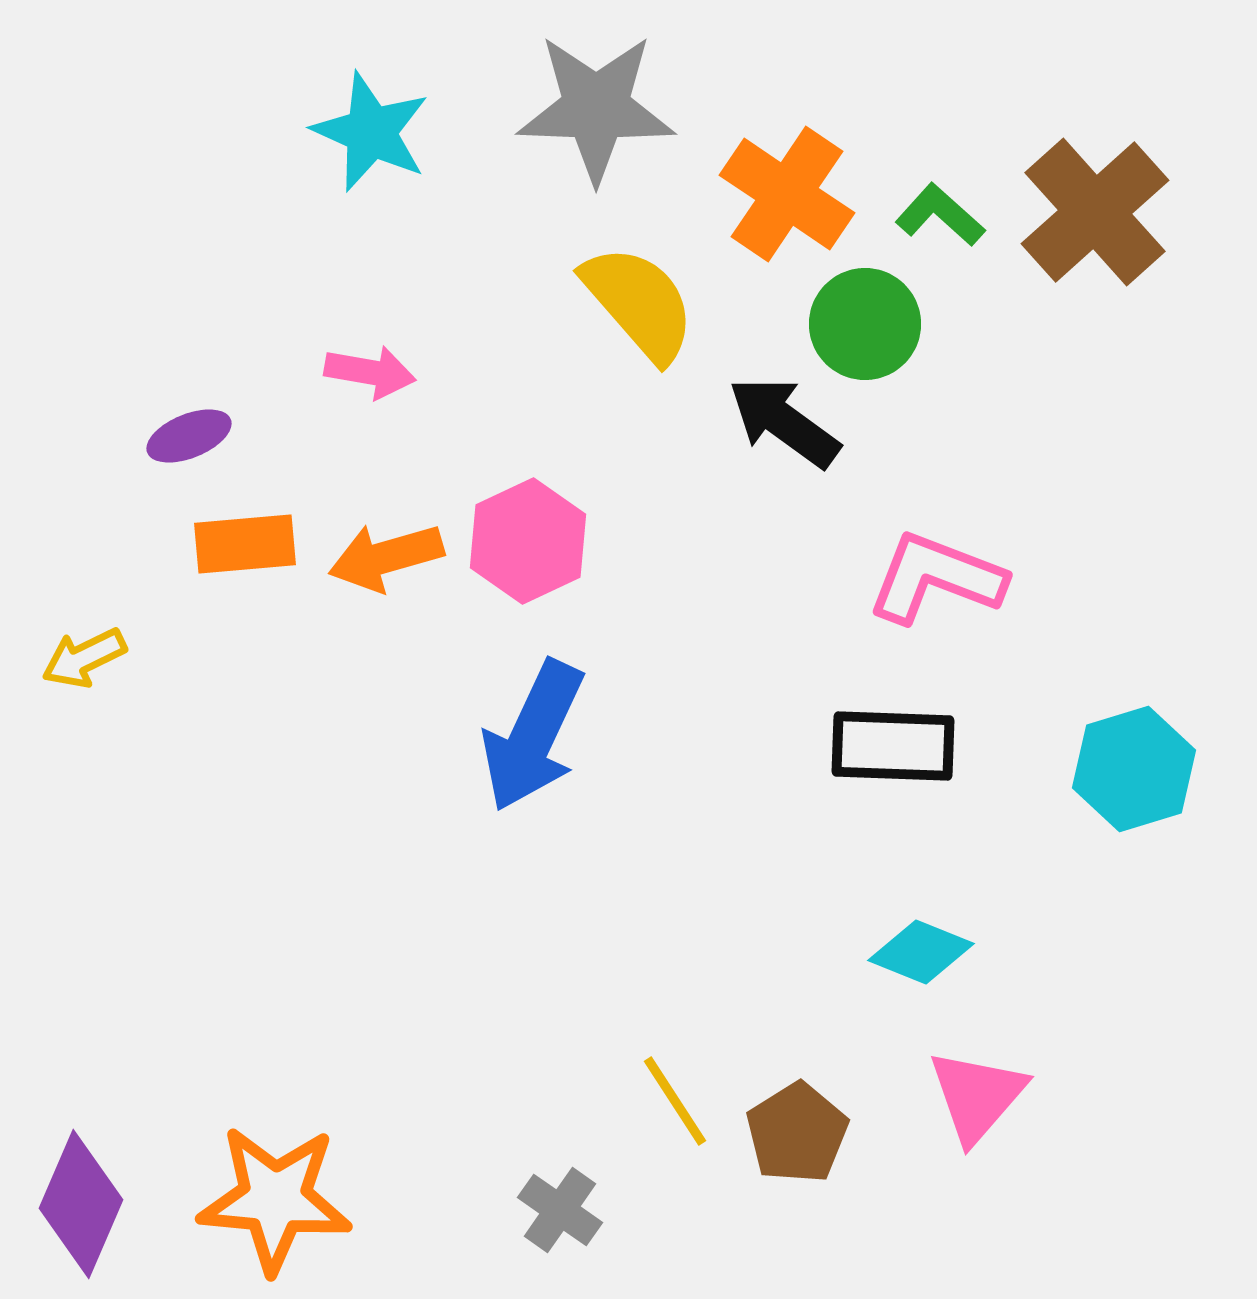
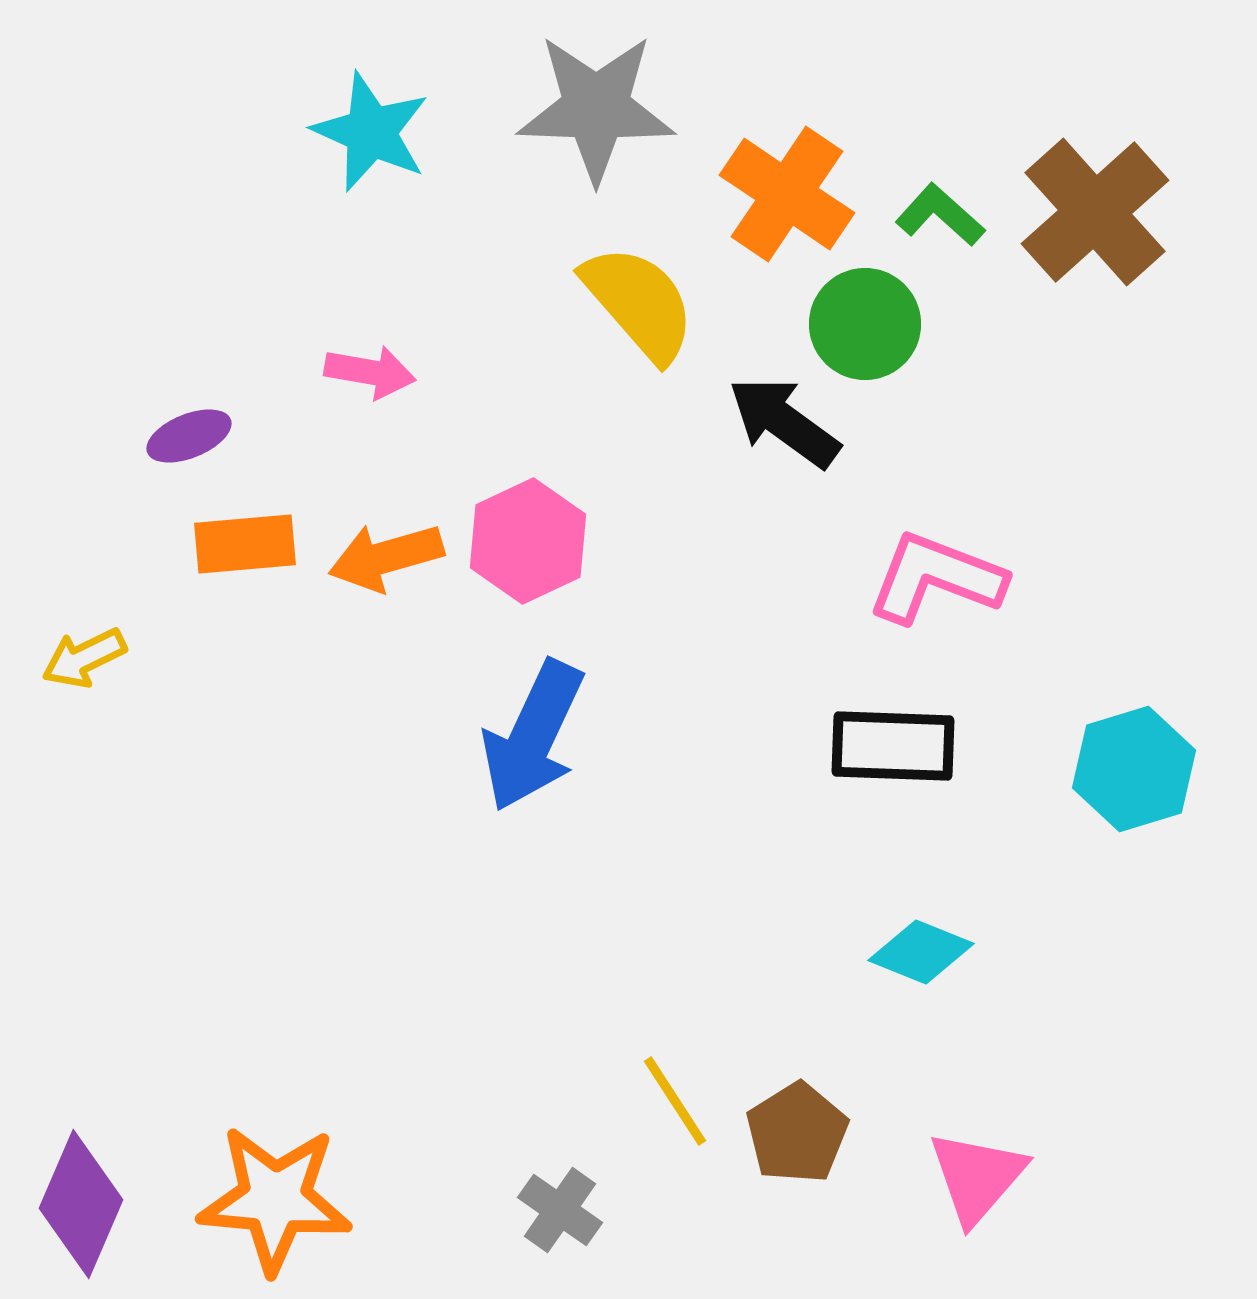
pink triangle: moved 81 px down
